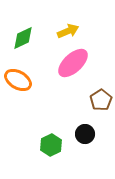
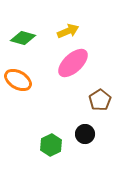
green diamond: rotated 40 degrees clockwise
brown pentagon: moved 1 px left
